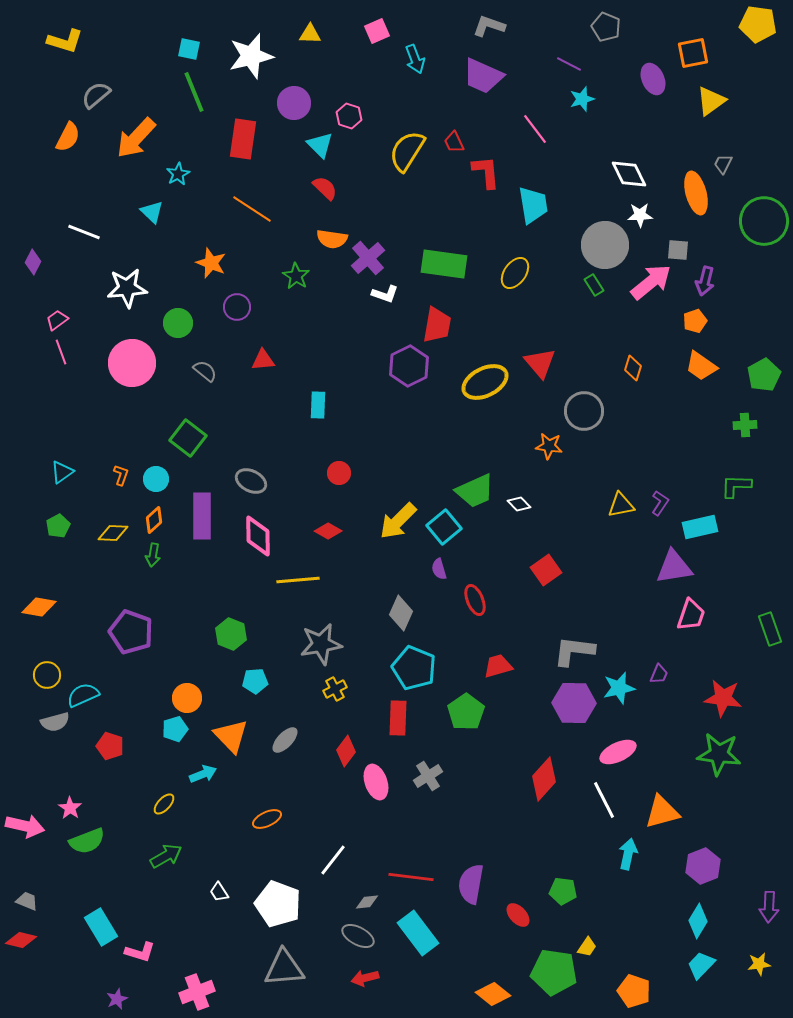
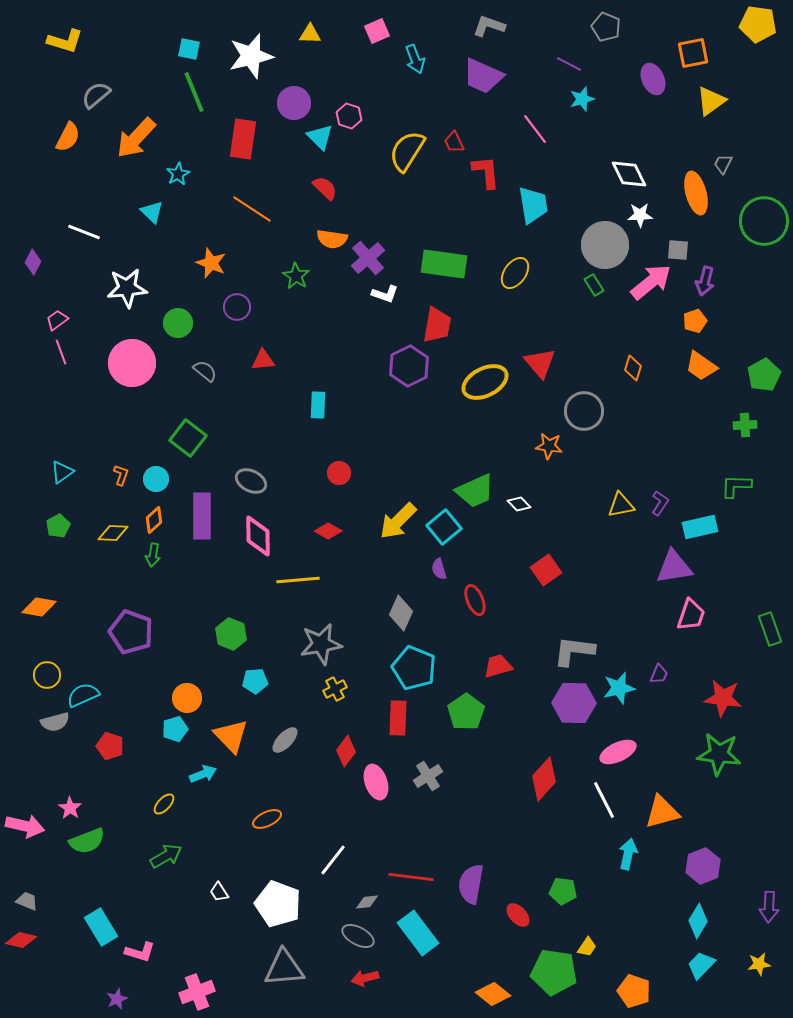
cyan triangle at (320, 145): moved 8 px up
